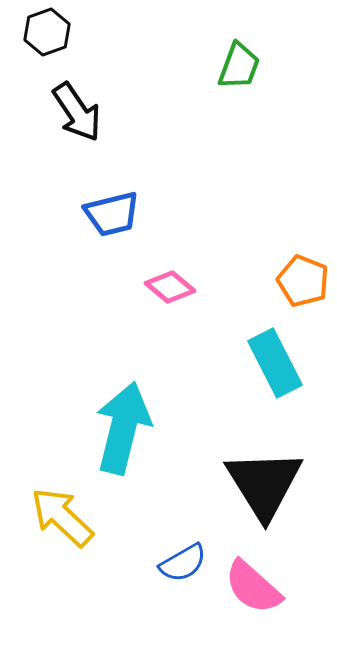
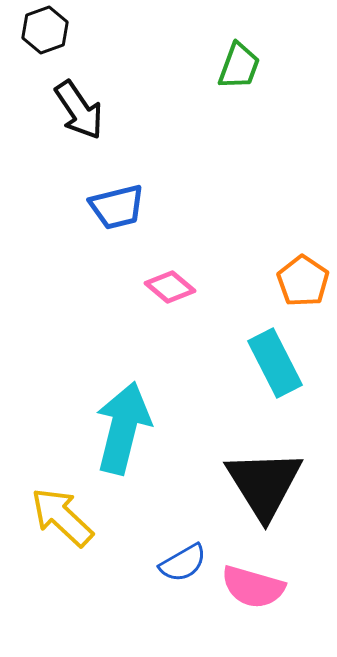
black hexagon: moved 2 px left, 2 px up
black arrow: moved 2 px right, 2 px up
blue trapezoid: moved 5 px right, 7 px up
orange pentagon: rotated 12 degrees clockwise
pink semicircle: rotated 26 degrees counterclockwise
